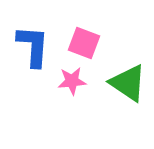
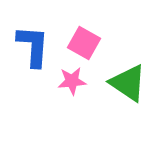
pink square: rotated 8 degrees clockwise
